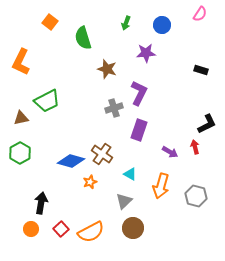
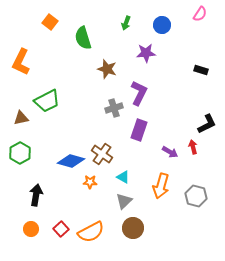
red arrow: moved 2 px left
cyan triangle: moved 7 px left, 3 px down
orange star: rotated 24 degrees clockwise
black arrow: moved 5 px left, 8 px up
